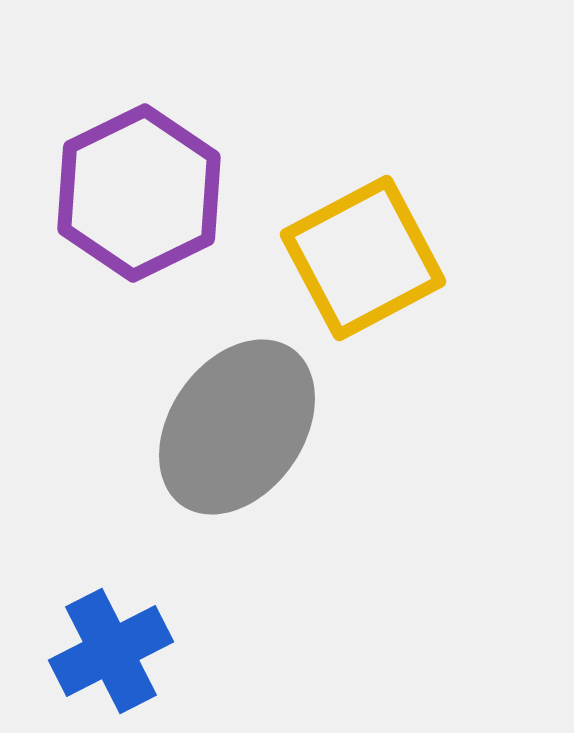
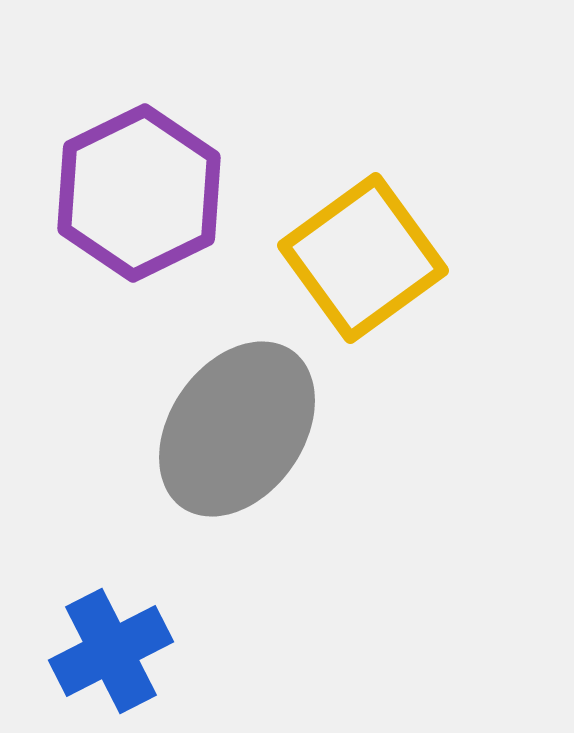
yellow square: rotated 8 degrees counterclockwise
gray ellipse: moved 2 px down
